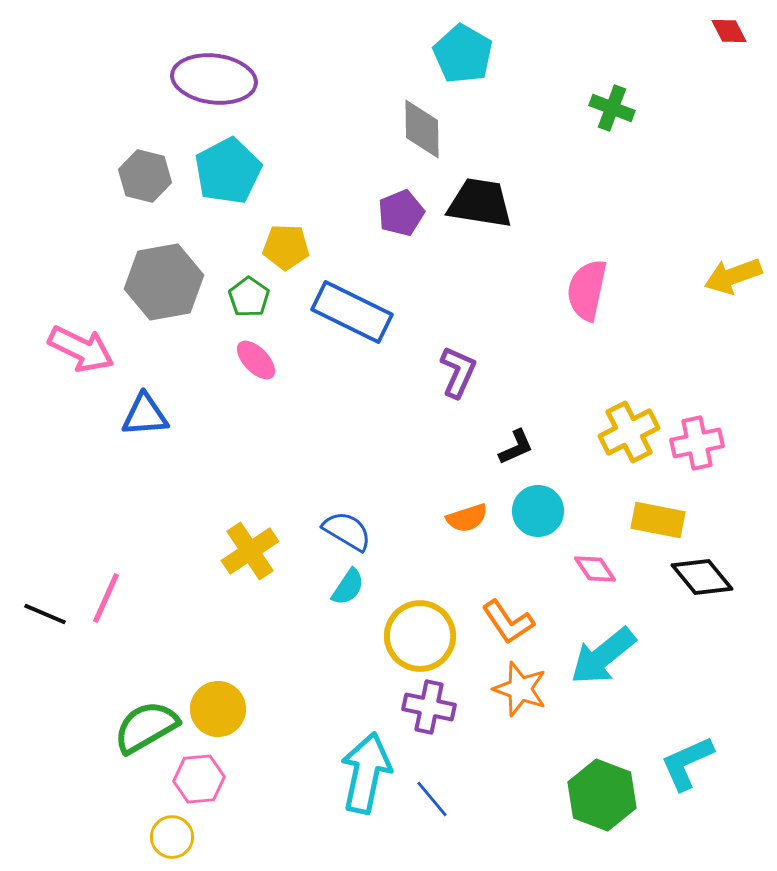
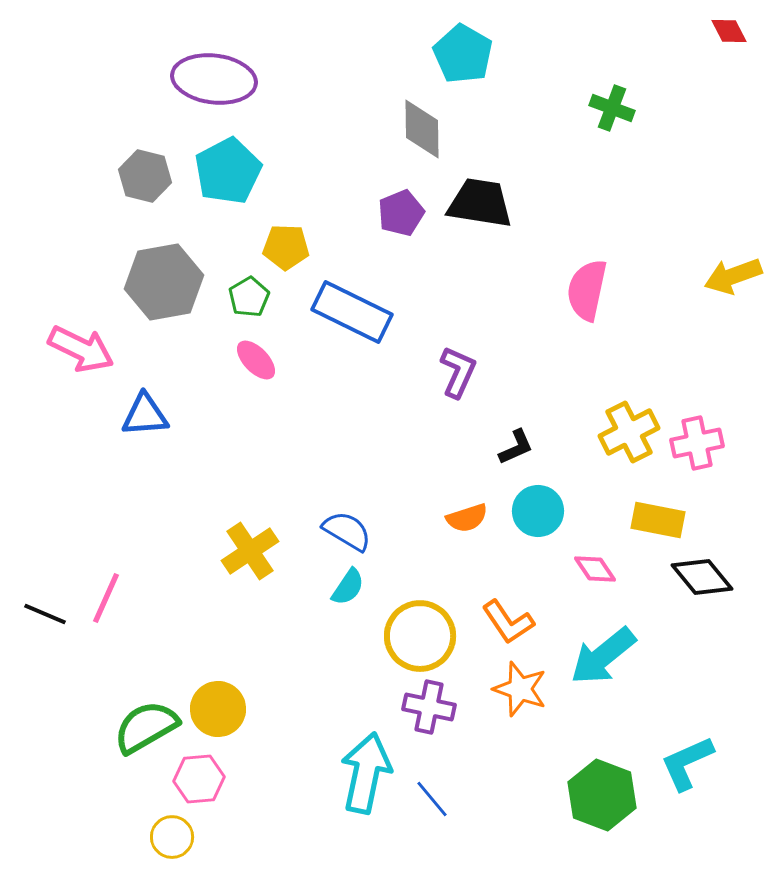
green pentagon at (249, 297): rotated 6 degrees clockwise
